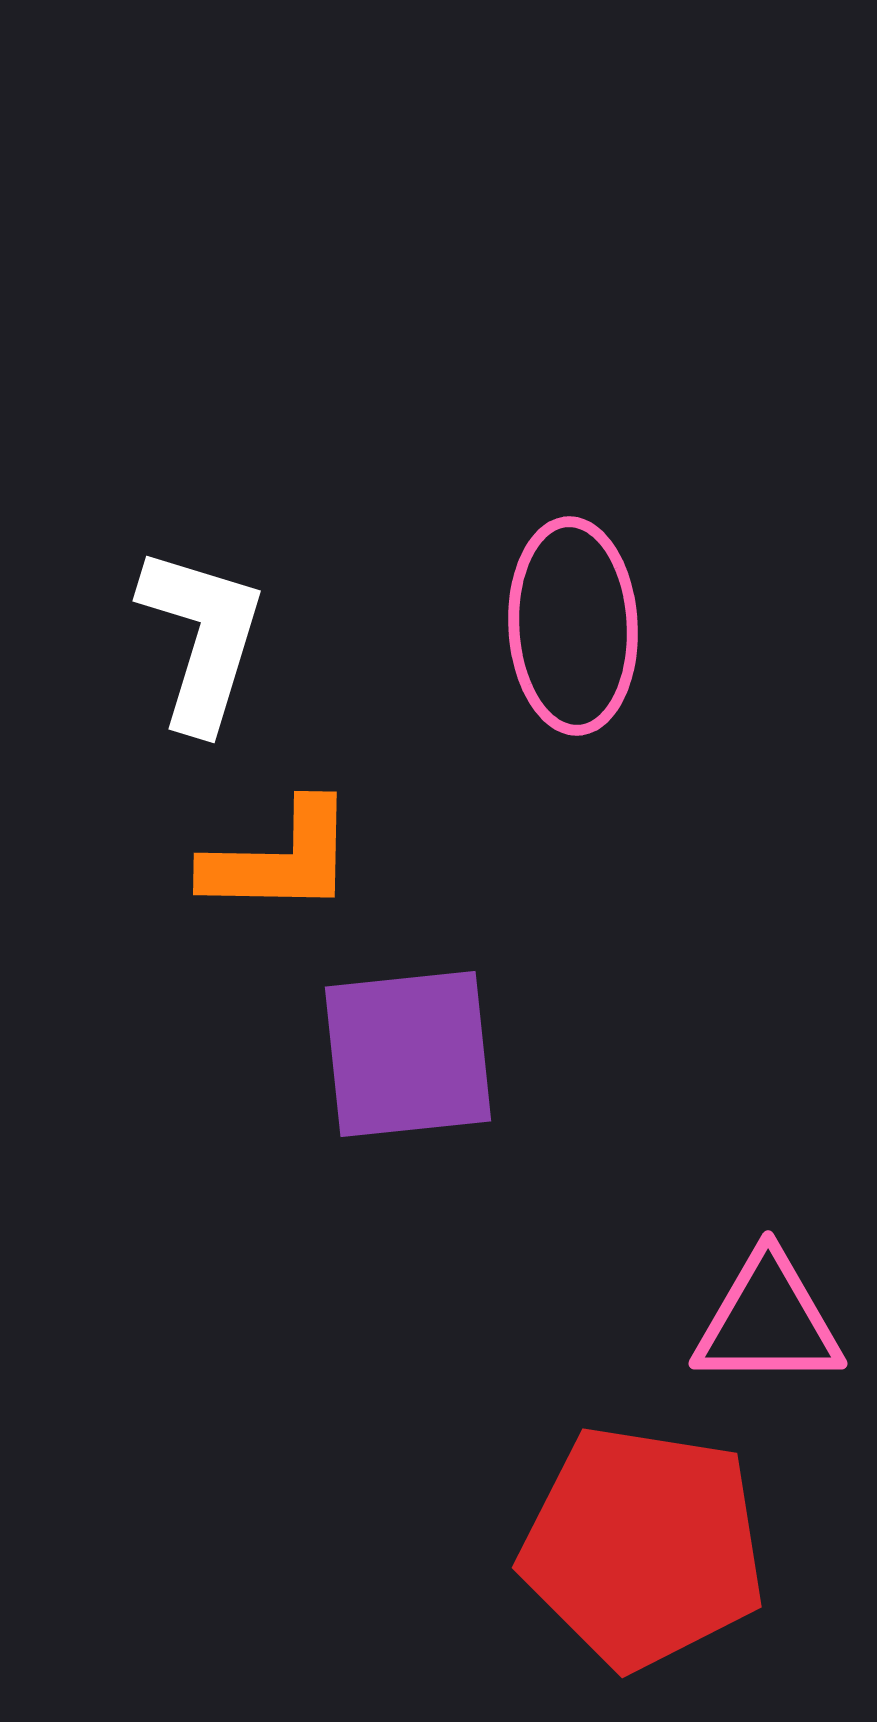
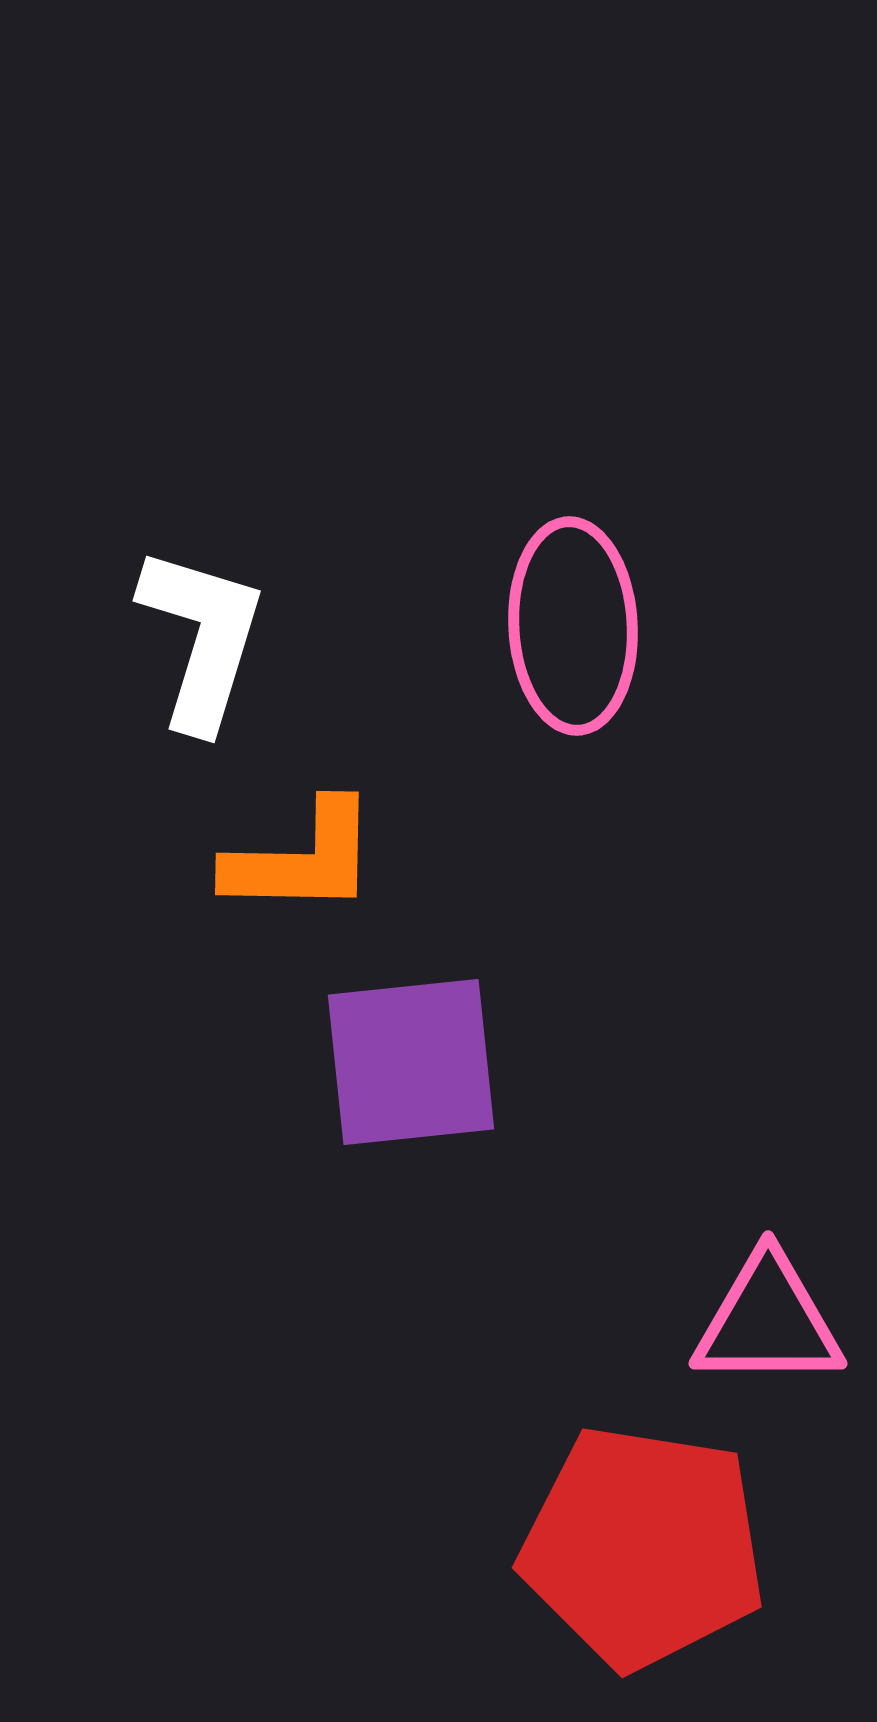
orange L-shape: moved 22 px right
purple square: moved 3 px right, 8 px down
